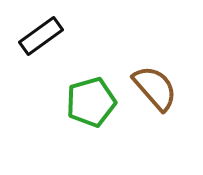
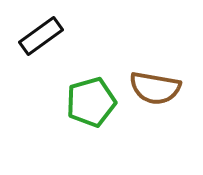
brown semicircle: rotated 141 degrees clockwise
